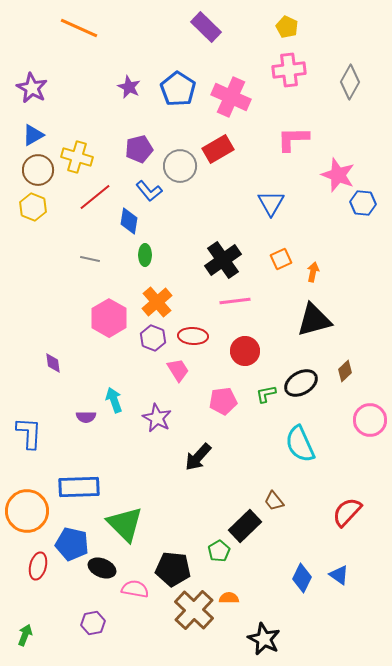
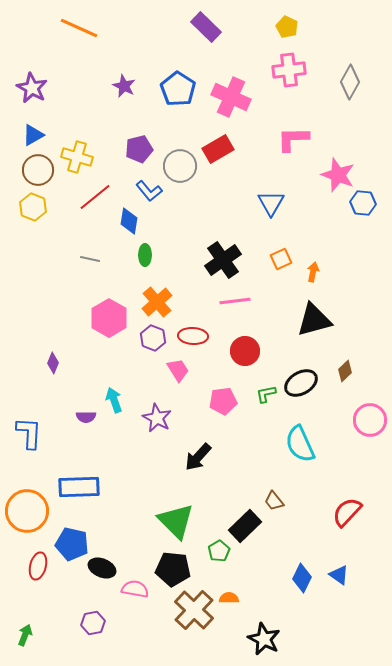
purple star at (129, 87): moved 5 px left, 1 px up
purple diamond at (53, 363): rotated 30 degrees clockwise
green triangle at (125, 524): moved 51 px right, 3 px up
